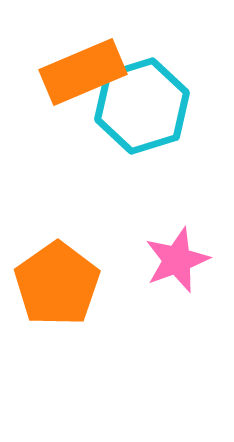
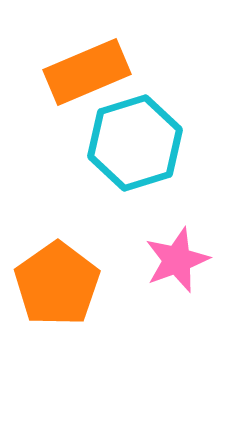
orange rectangle: moved 4 px right
cyan hexagon: moved 7 px left, 37 px down
